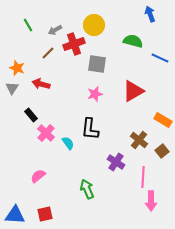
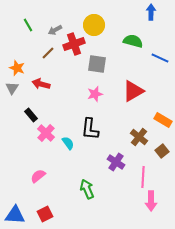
blue arrow: moved 1 px right, 2 px up; rotated 21 degrees clockwise
brown cross: moved 3 px up
red square: rotated 14 degrees counterclockwise
